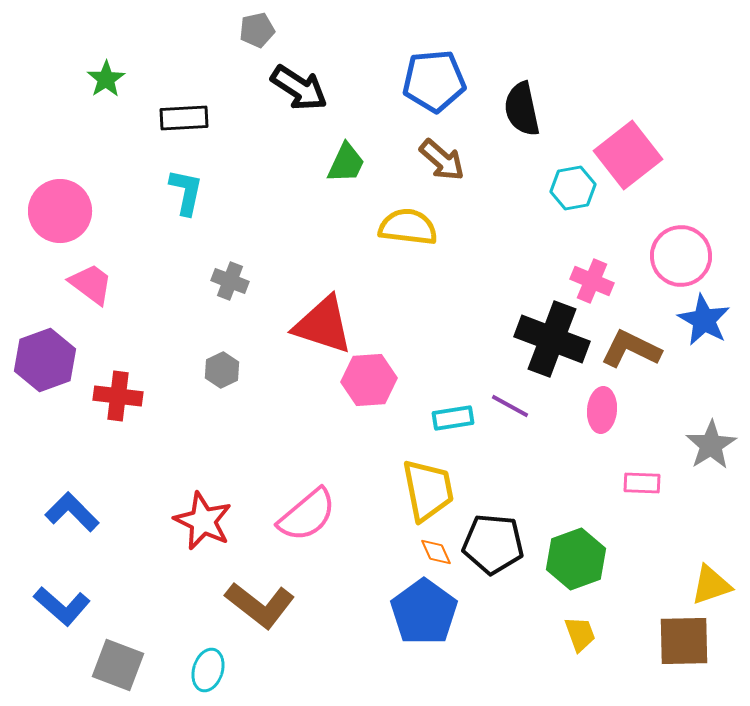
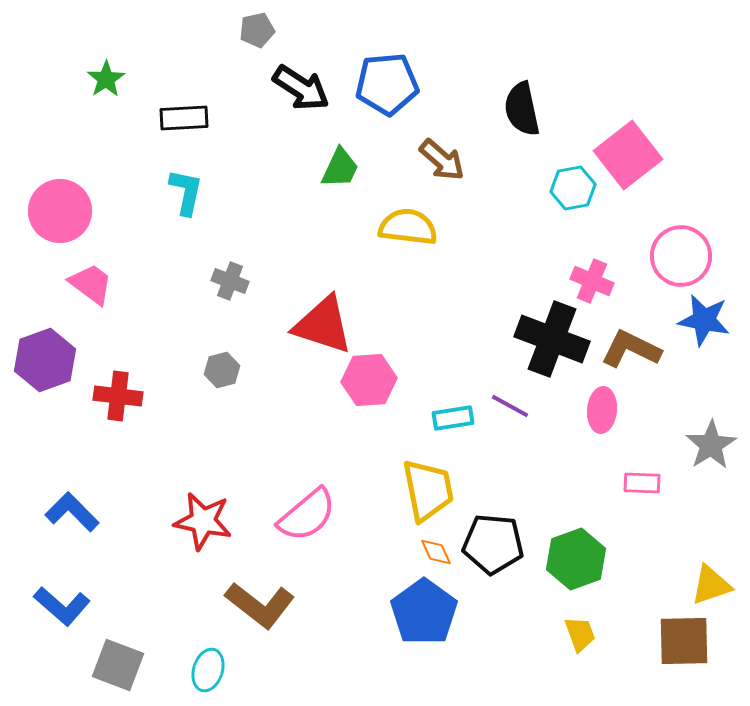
blue pentagon at (434, 81): moved 47 px left, 3 px down
black arrow at (299, 88): moved 2 px right
green trapezoid at (346, 163): moved 6 px left, 5 px down
blue star at (704, 320): rotated 18 degrees counterclockwise
gray hexagon at (222, 370): rotated 12 degrees clockwise
red star at (203, 521): rotated 14 degrees counterclockwise
